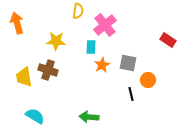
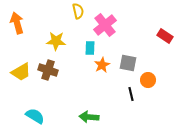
yellow semicircle: rotated 21 degrees counterclockwise
red rectangle: moved 3 px left, 4 px up
cyan rectangle: moved 1 px left, 1 px down
yellow trapezoid: moved 3 px left, 5 px up; rotated 110 degrees counterclockwise
